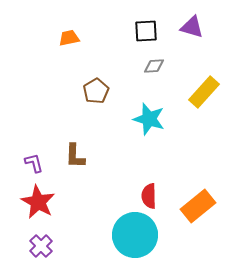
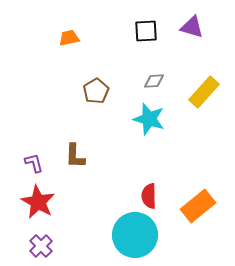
gray diamond: moved 15 px down
